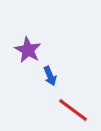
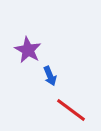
red line: moved 2 px left
